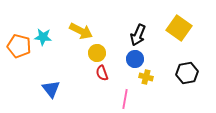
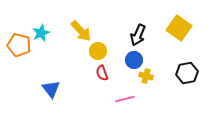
yellow arrow: rotated 20 degrees clockwise
cyan star: moved 2 px left, 4 px up; rotated 30 degrees counterclockwise
orange pentagon: moved 1 px up
yellow circle: moved 1 px right, 2 px up
blue circle: moved 1 px left, 1 px down
yellow cross: moved 1 px up
pink line: rotated 66 degrees clockwise
